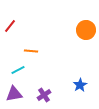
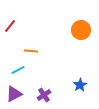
orange circle: moved 5 px left
purple triangle: rotated 18 degrees counterclockwise
